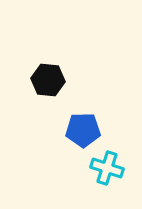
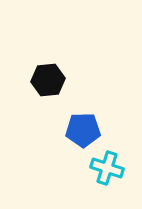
black hexagon: rotated 12 degrees counterclockwise
